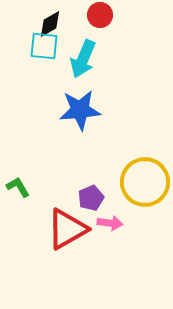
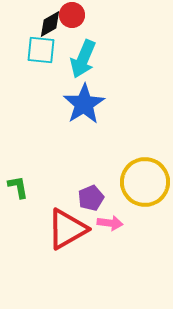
red circle: moved 28 px left
cyan square: moved 3 px left, 4 px down
blue star: moved 4 px right, 6 px up; rotated 27 degrees counterclockwise
green L-shape: rotated 20 degrees clockwise
